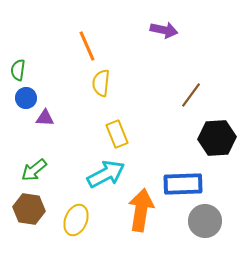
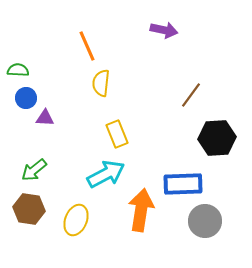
green semicircle: rotated 85 degrees clockwise
